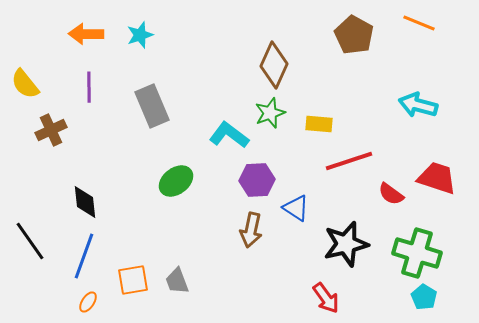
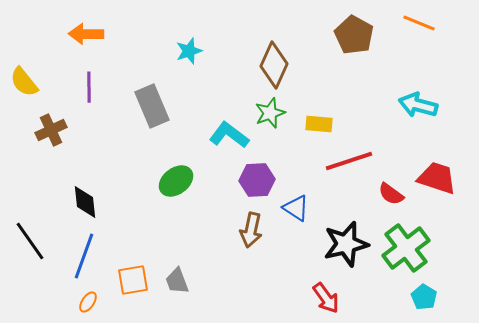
cyan star: moved 49 px right, 16 px down
yellow semicircle: moved 1 px left, 2 px up
green cross: moved 11 px left, 5 px up; rotated 36 degrees clockwise
